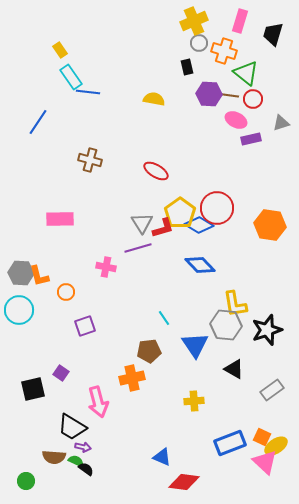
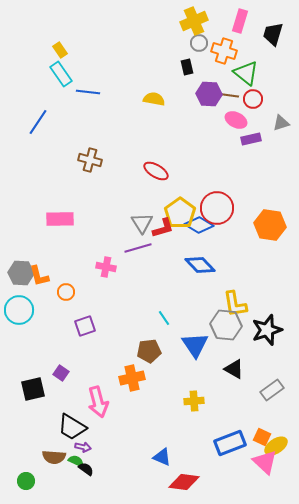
cyan rectangle at (71, 77): moved 10 px left, 3 px up
